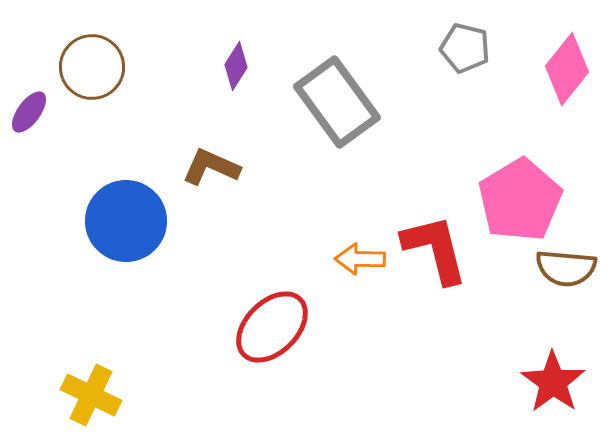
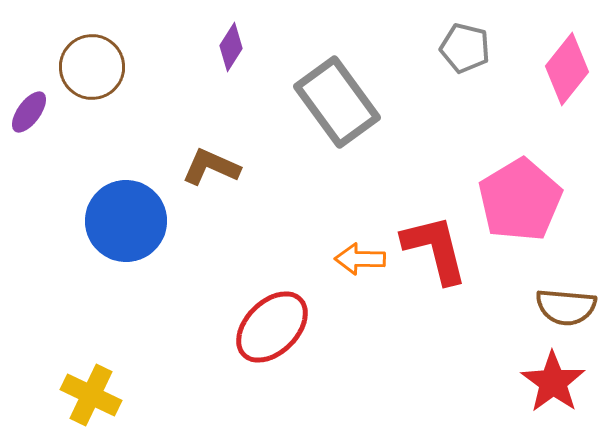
purple diamond: moved 5 px left, 19 px up
brown semicircle: moved 39 px down
